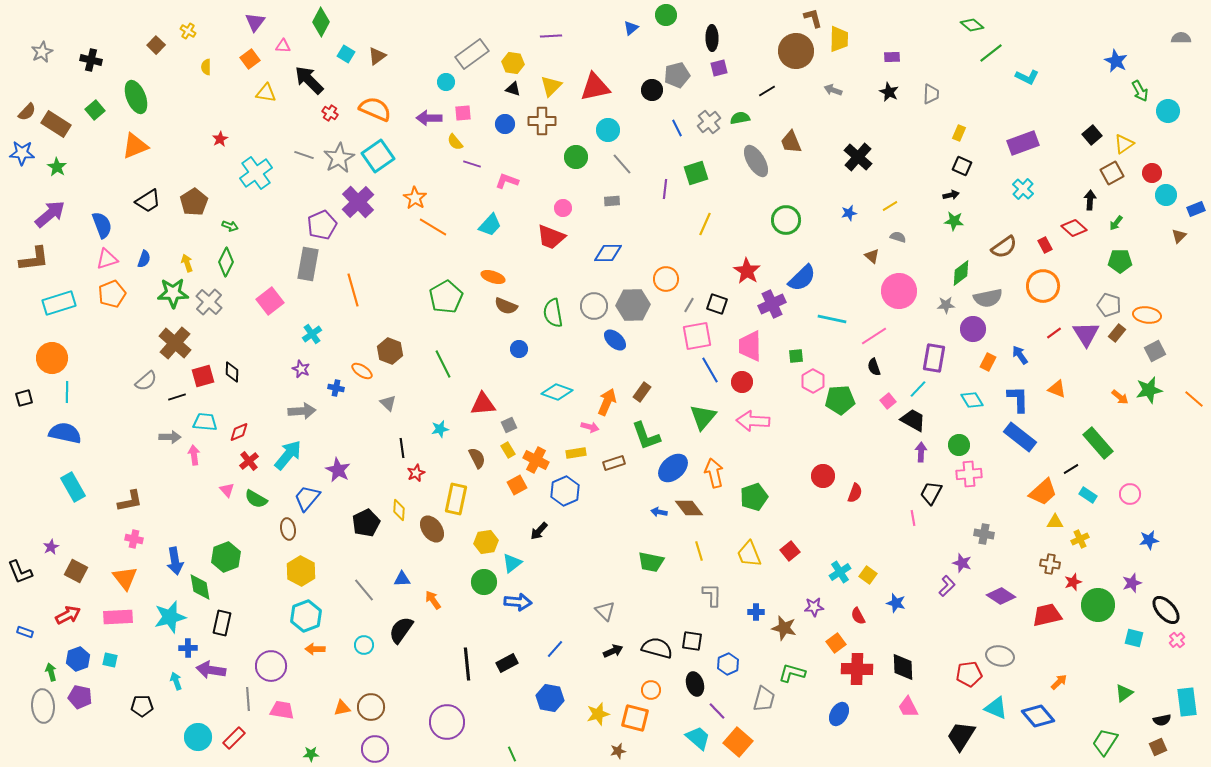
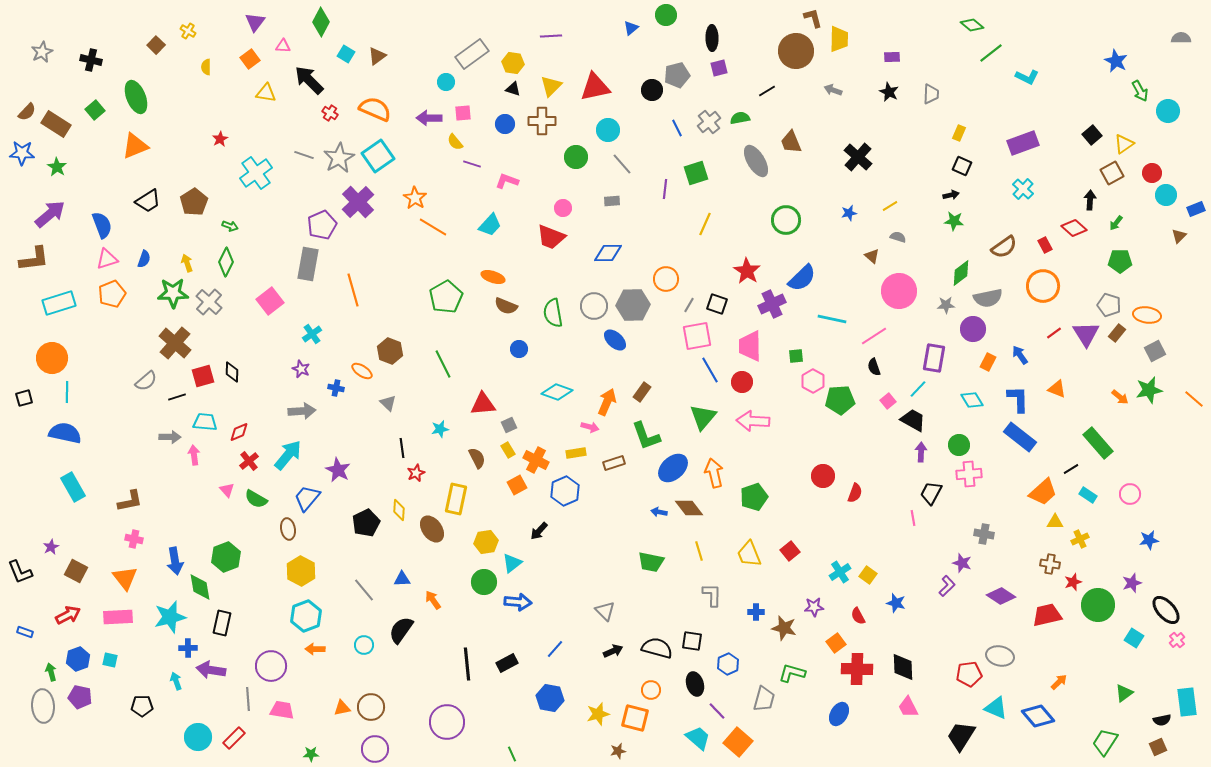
cyan square at (1134, 638): rotated 18 degrees clockwise
